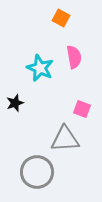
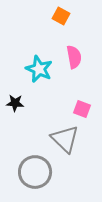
orange square: moved 2 px up
cyan star: moved 1 px left, 1 px down
black star: rotated 24 degrees clockwise
gray triangle: rotated 48 degrees clockwise
gray circle: moved 2 px left
